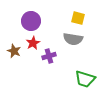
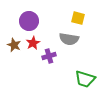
purple circle: moved 2 px left
gray semicircle: moved 4 px left
brown star: moved 6 px up
